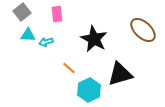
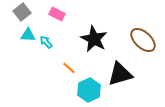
pink rectangle: rotated 56 degrees counterclockwise
brown ellipse: moved 10 px down
cyan arrow: rotated 64 degrees clockwise
